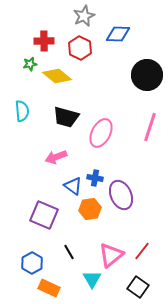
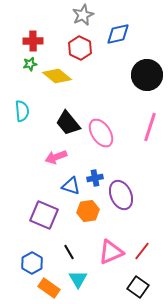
gray star: moved 1 px left, 1 px up
blue diamond: rotated 15 degrees counterclockwise
red cross: moved 11 px left
black trapezoid: moved 2 px right, 6 px down; rotated 36 degrees clockwise
pink ellipse: rotated 60 degrees counterclockwise
blue cross: rotated 21 degrees counterclockwise
blue triangle: moved 2 px left; rotated 18 degrees counterclockwise
orange hexagon: moved 2 px left, 2 px down
pink triangle: moved 3 px up; rotated 16 degrees clockwise
cyan triangle: moved 14 px left
orange rectangle: rotated 10 degrees clockwise
